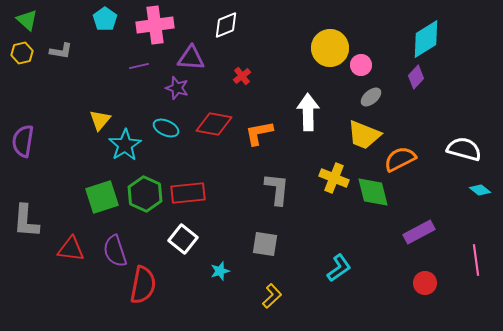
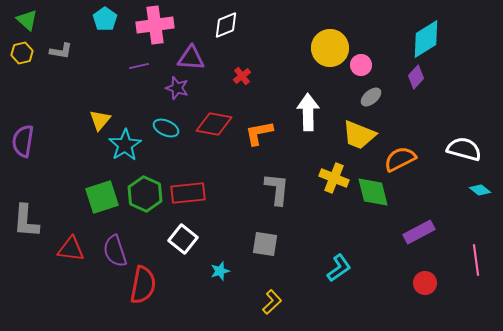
yellow trapezoid at (364, 135): moved 5 px left
yellow L-shape at (272, 296): moved 6 px down
